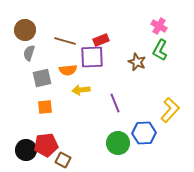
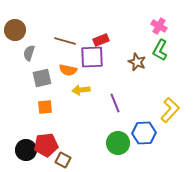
brown circle: moved 10 px left
orange semicircle: rotated 18 degrees clockwise
